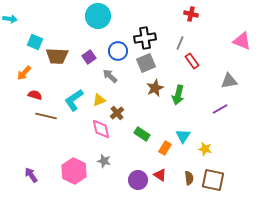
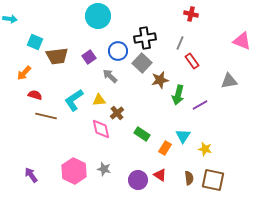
brown trapezoid: rotated 10 degrees counterclockwise
gray square: moved 4 px left; rotated 24 degrees counterclockwise
brown star: moved 5 px right, 8 px up; rotated 12 degrees clockwise
yellow triangle: rotated 16 degrees clockwise
purple line: moved 20 px left, 4 px up
gray star: moved 8 px down
